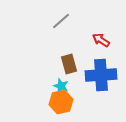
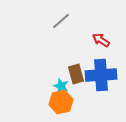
brown rectangle: moved 7 px right, 10 px down
